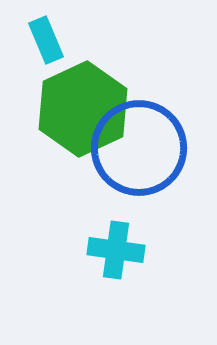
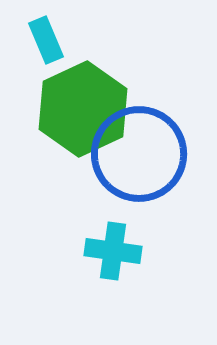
blue circle: moved 6 px down
cyan cross: moved 3 px left, 1 px down
